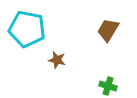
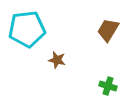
cyan pentagon: rotated 18 degrees counterclockwise
